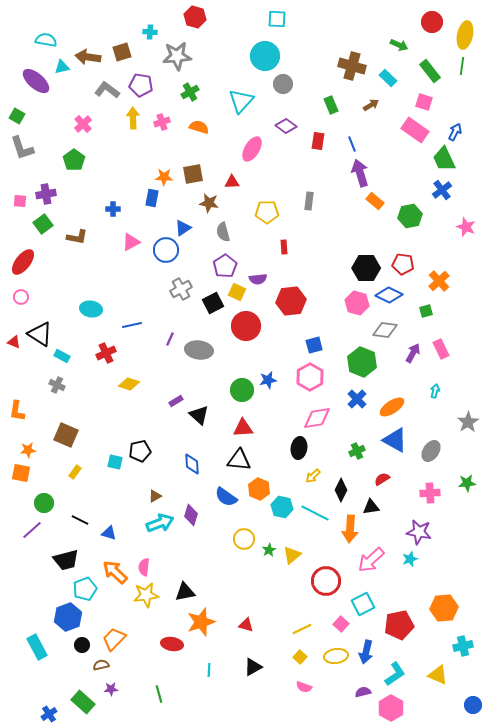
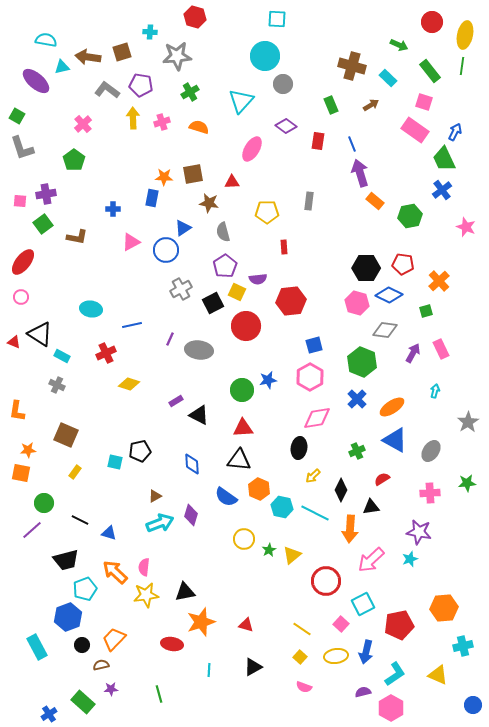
black triangle at (199, 415): rotated 15 degrees counterclockwise
yellow line at (302, 629): rotated 60 degrees clockwise
